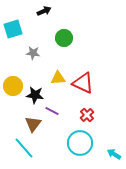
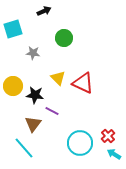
yellow triangle: rotated 49 degrees clockwise
red cross: moved 21 px right, 21 px down
